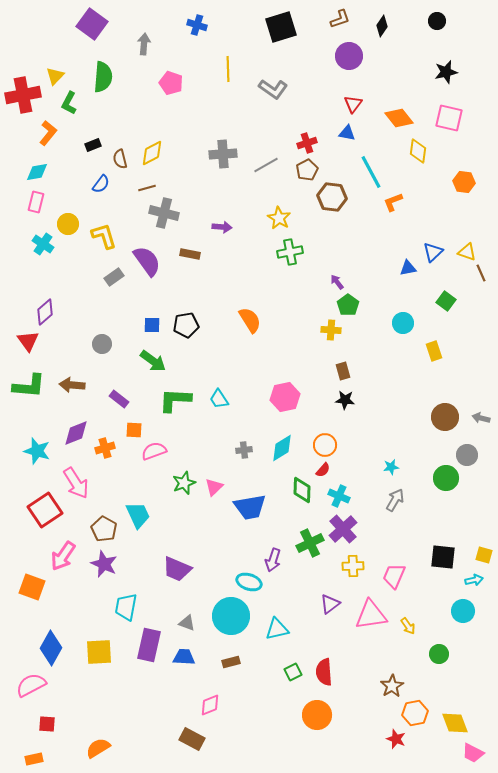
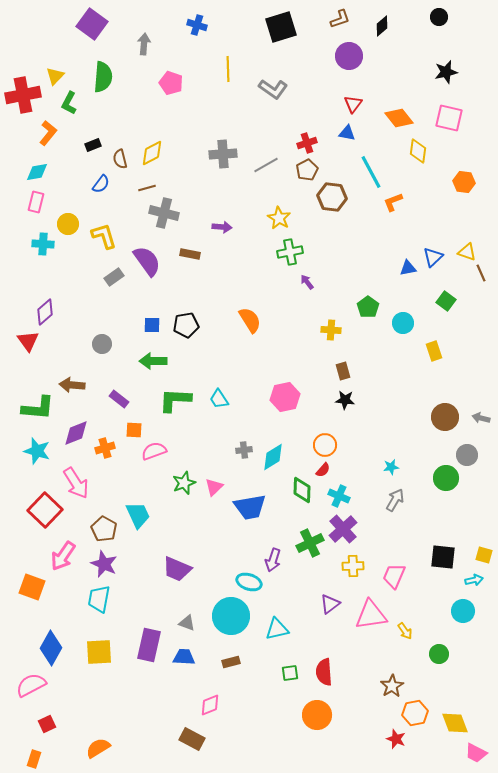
black circle at (437, 21): moved 2 px right, 4 px up
black diamond at (382, 26): rotated 15 degrees clockwise
cyan cross at (43, 244): rotated 30 degrees counterclockwise
blue triangle at (433, 252): moved 5 px down
purple arrow at (337, 282): moved 30 px left
green pentagon at (348, 305): moved 20 px right, 2 px down
green arrow at (153, 361): rotated 144 degrees clockwise
green L-shape at (29, 386): moved 9 px right, 22 px down
cyan diamond at (282, 448): moved 9 px left, 9 px down
red square at (45, 510): rotated 12 degrees counterclockwise
cyan trapezoid at (126, 607): moved 27 px left, 8 px up
yellow arrow at (408, 626): moved 3 px left, 5 px down
green square at (293, 672): moved 3 px left, 1 px down; rotated 18 degrees clockwise
red square at (47, 724): rotated 30 degrees counterclockwise
pink trapezoid at (473, 753): moved 3 px right
orange rectangle at (34, 759): rotated 60 degrees counterclockwise
